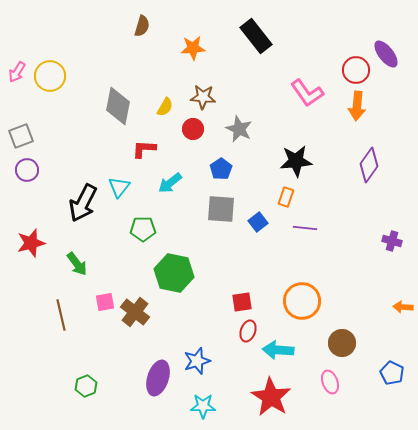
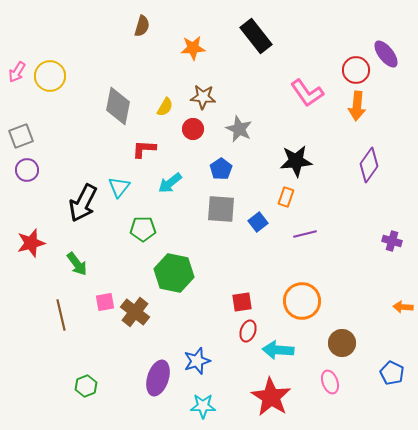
purple line at (305, 228): moved 6 px down; rotated 20 degrees counterclockwise
